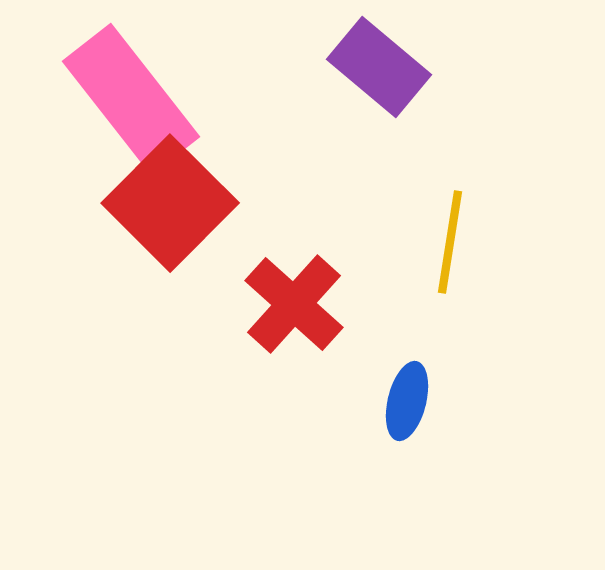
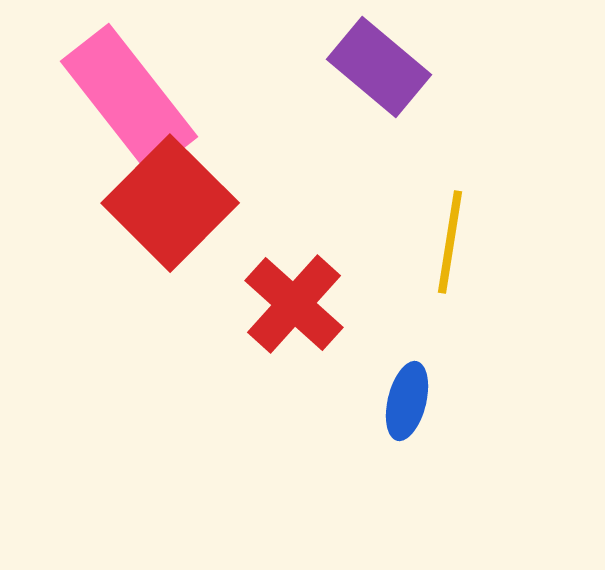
pink rectangle: moved 2 px left
